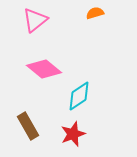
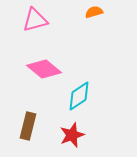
orange semicircle: moved 1 px left, 1 px up
pink triangle: rotated 24 degrees clockwise
brown rectangle: rotated 44 degrees clockwise
red star: moved 1 px left, 1 px down
